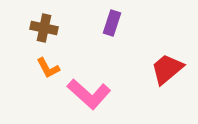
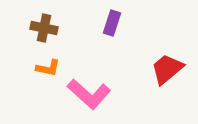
orange L-shape: rotated 50 degrees counterclockwise
